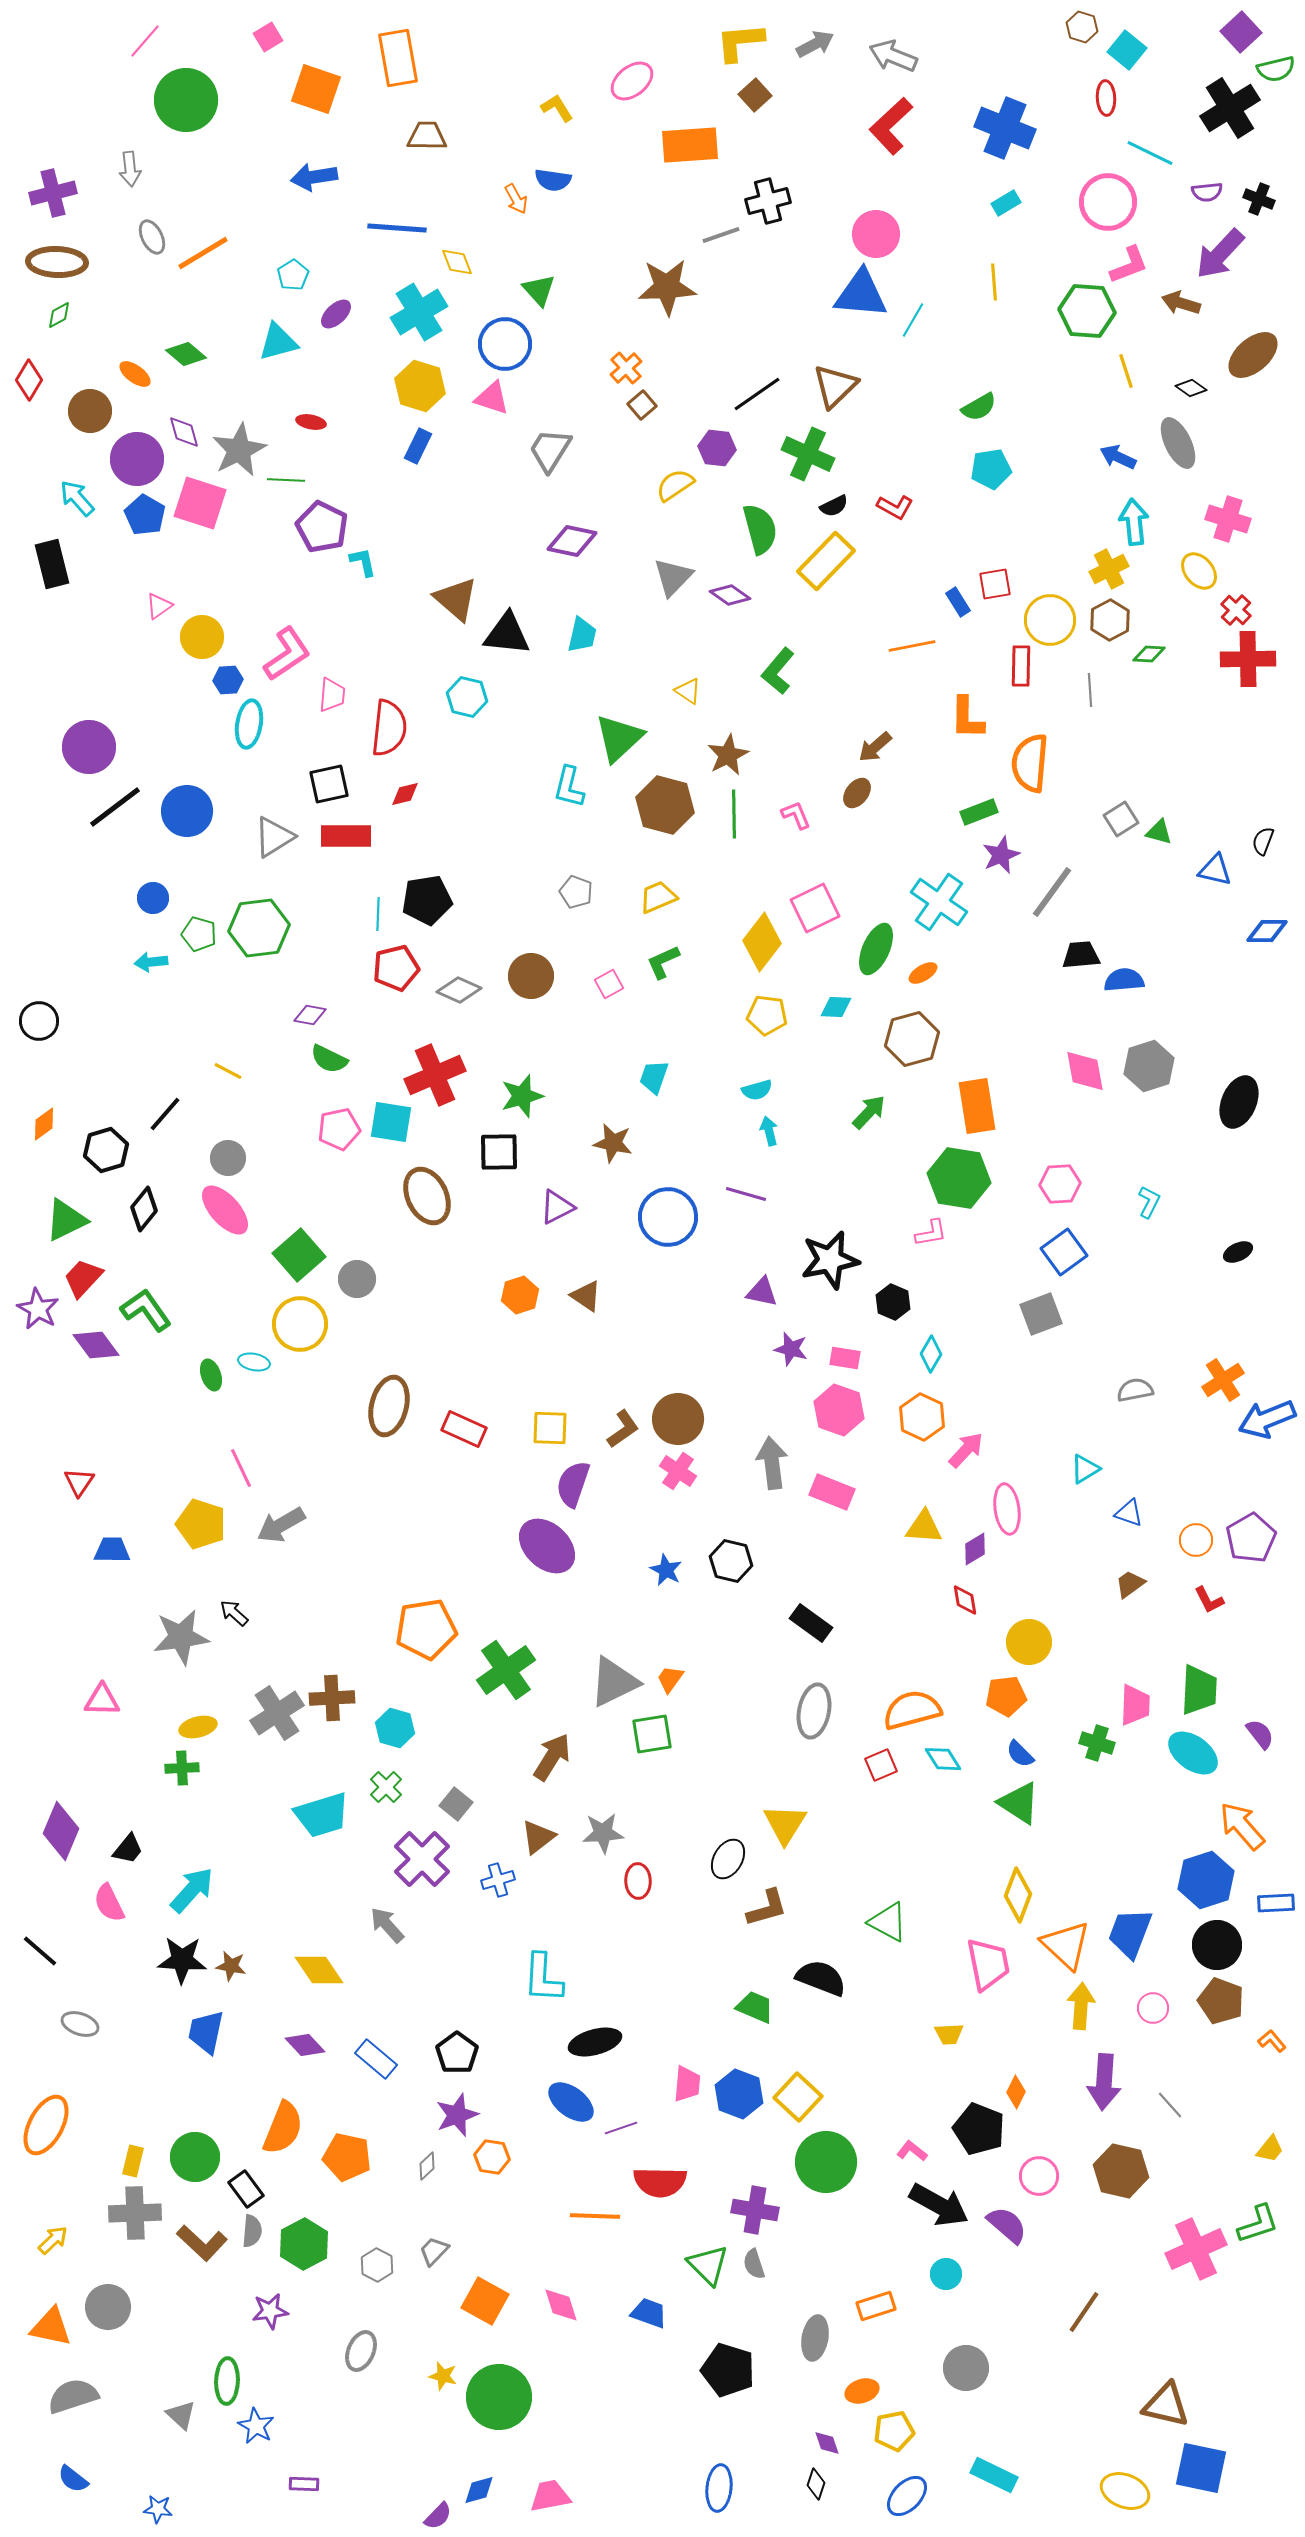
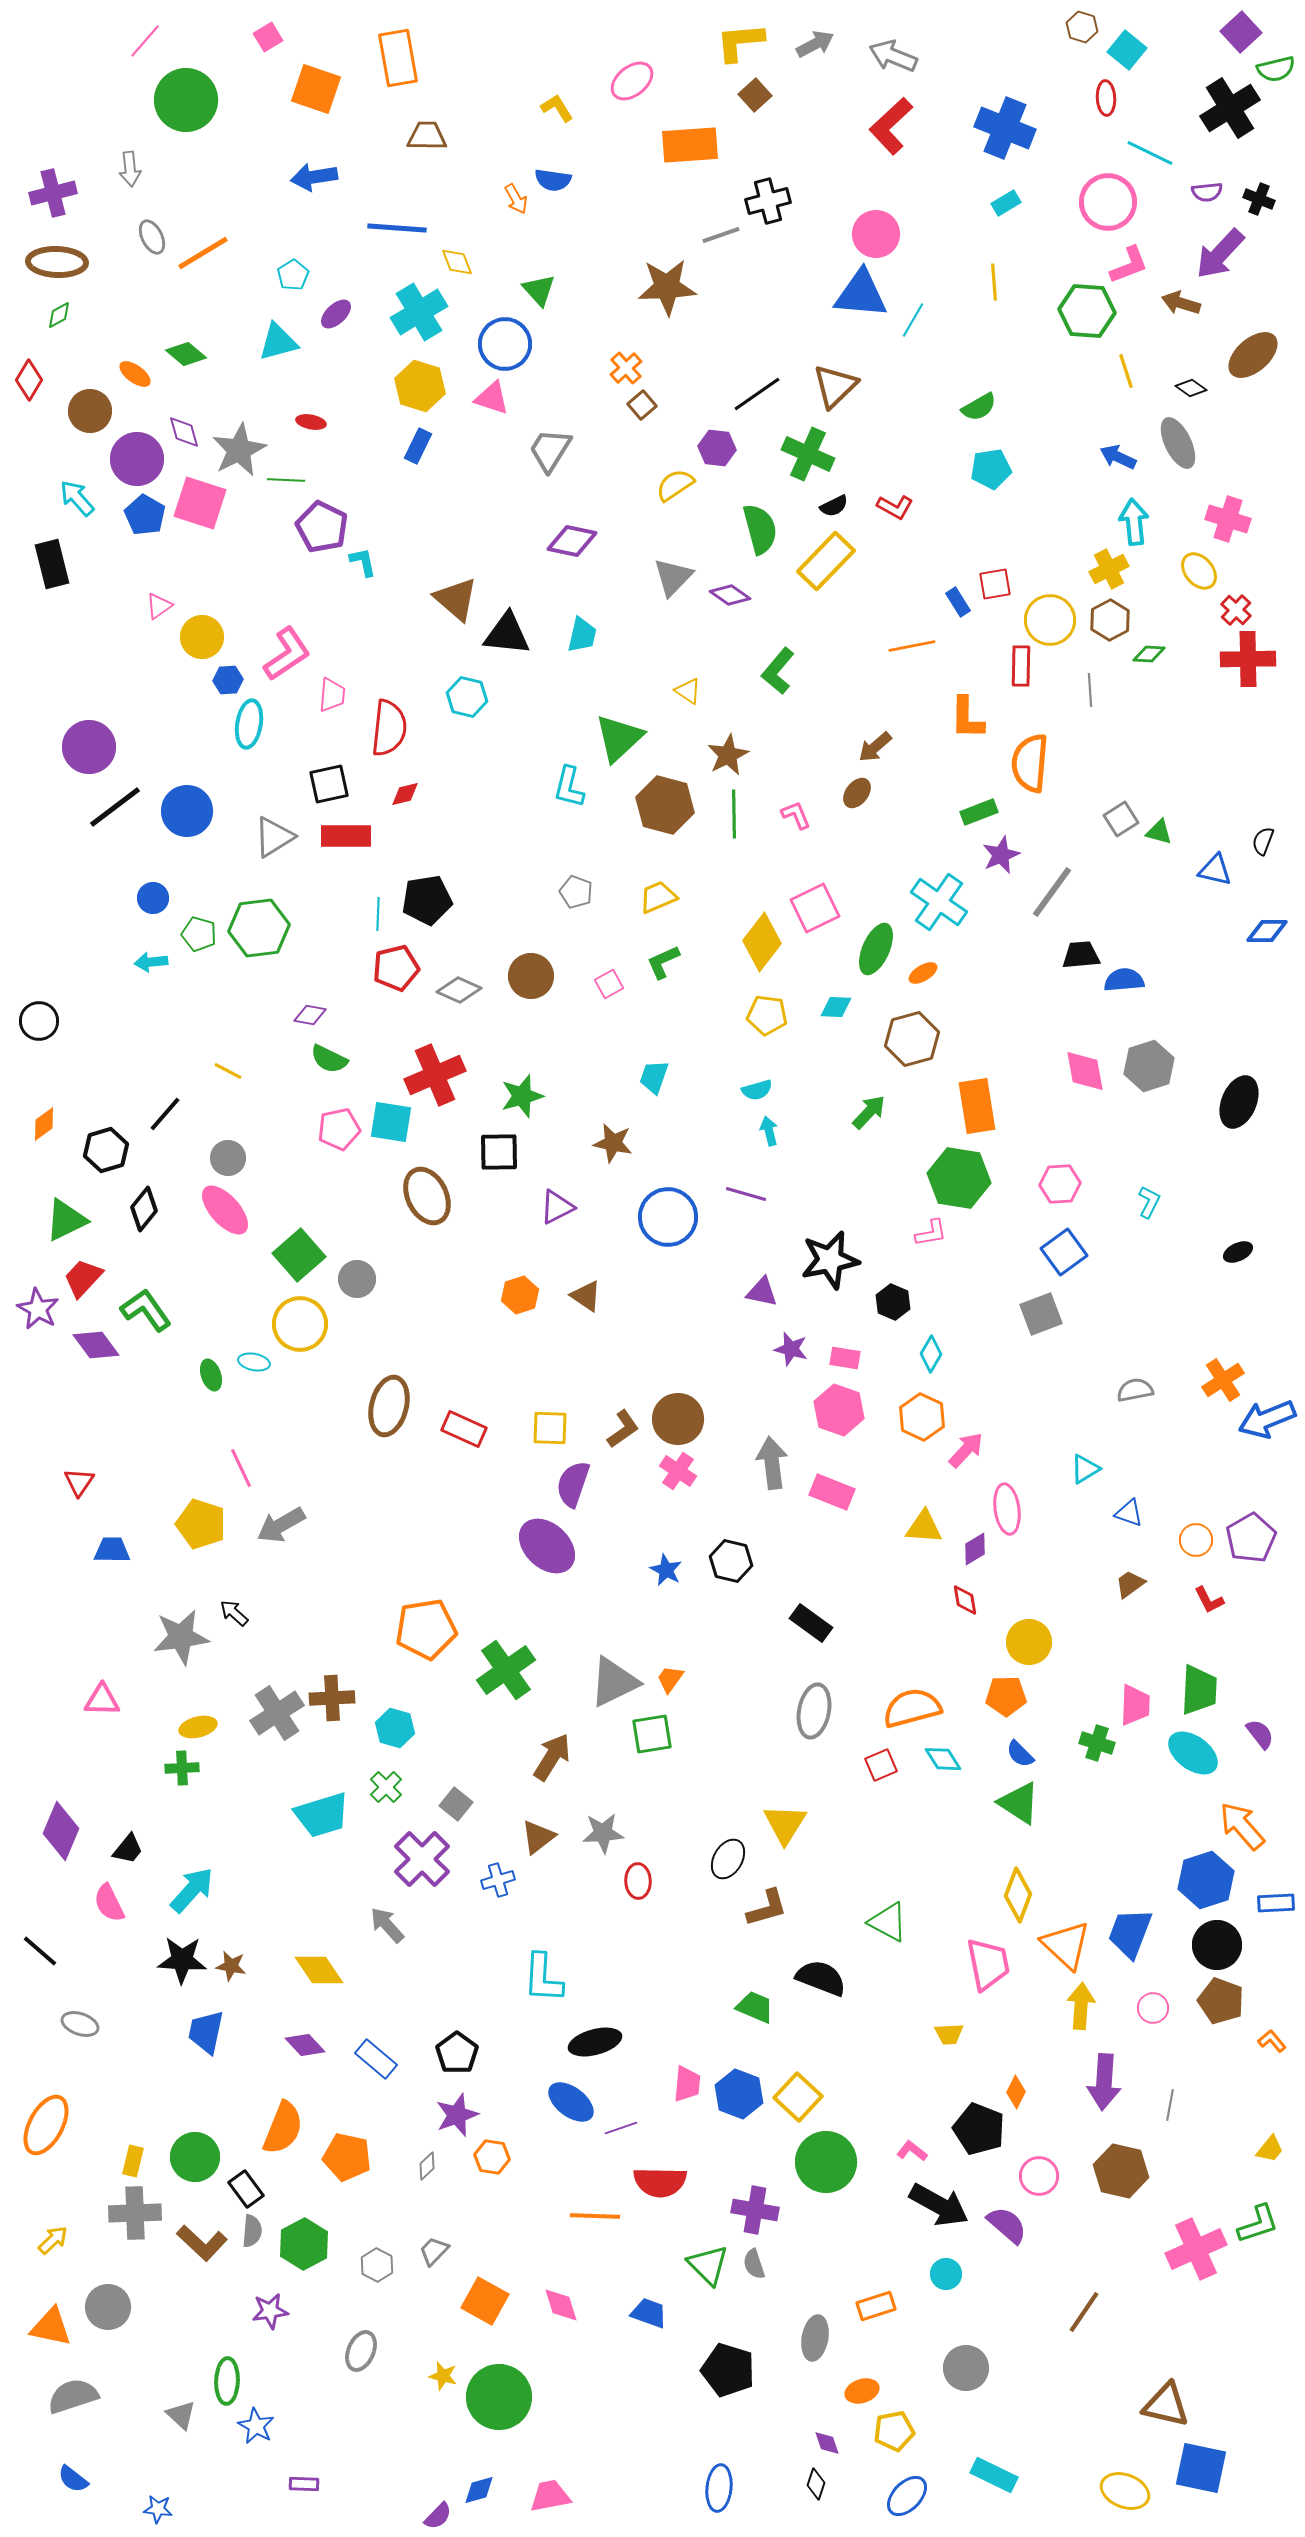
orange pentagon at (1006, 1696): rotated 6 degrees clockwise
orange semicircle at (912, 1710): moved 2 px up
gray line at (1170, 2105): rotated 52 degrees clockwise
